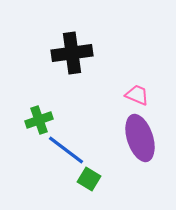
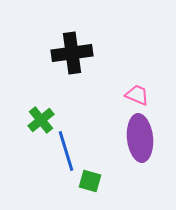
green cross: moved 2 px right; rotated 20 degrees counterclockwise
purple ellipse: rotated 12 degrees clockwise
blue line: moved 1 px down; rotated 36 degrees clockwise
green square: moved 1 px right, 2 px down; rotated 15 degrees counterclockwise
